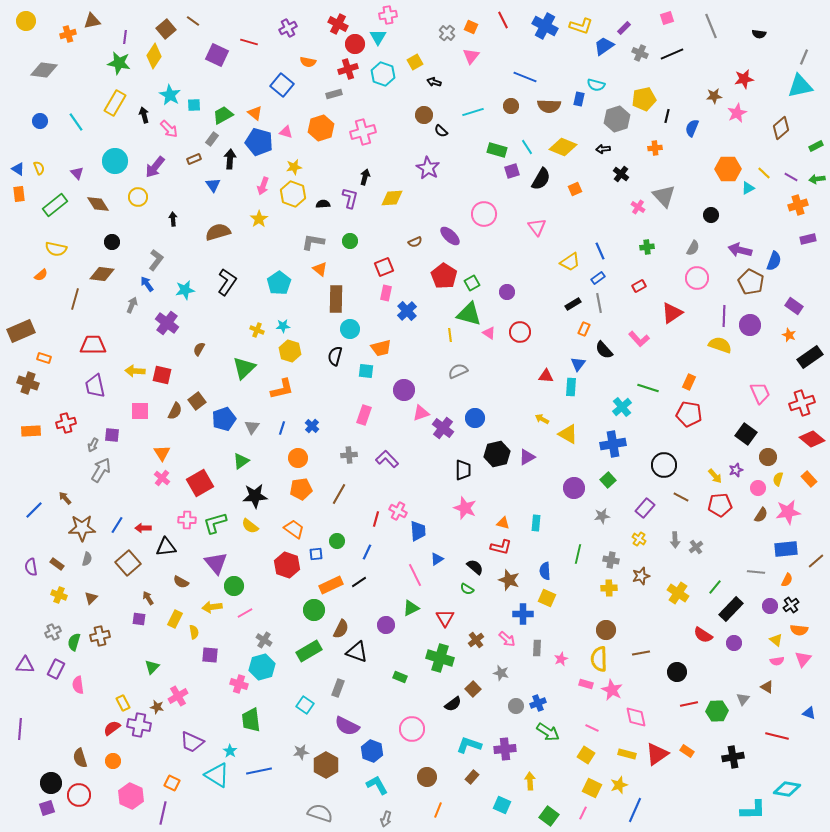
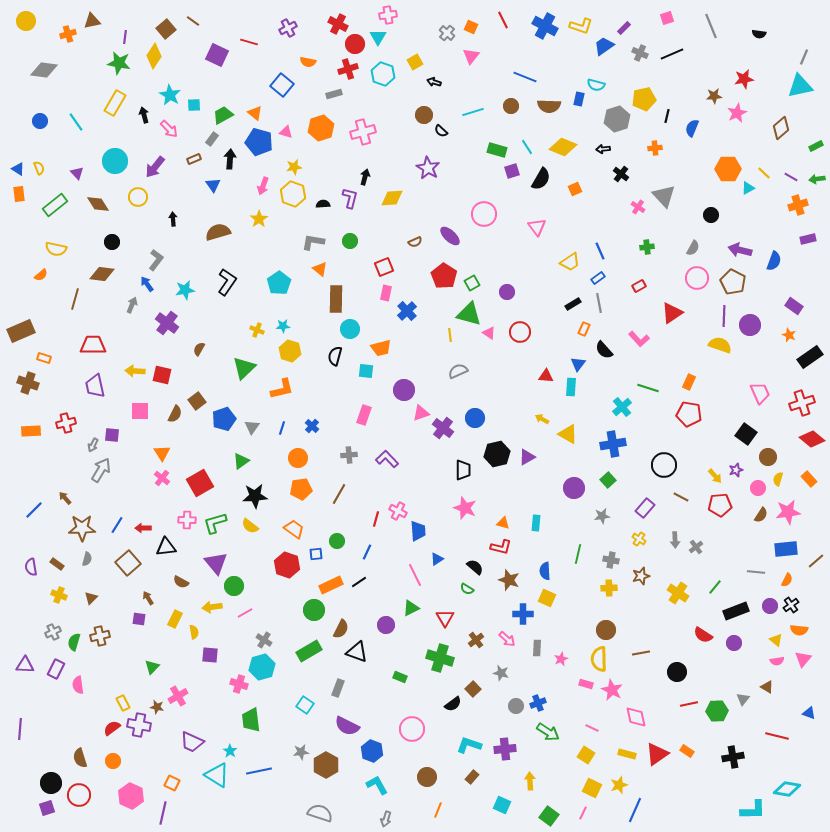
brown pentagon at (751, 282): moved 18 px left
brown semicircle at (175, 411): moved 3 px down
black rectangle at (731, 609): moved 5 px right, 2 px down; rotated 25 degrees clockwise
